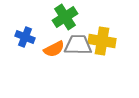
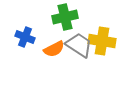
green cross: rotated 20 degrees clockwise
gray trapezoid: moved 1 px right; rotated 32 degrees clockwise
